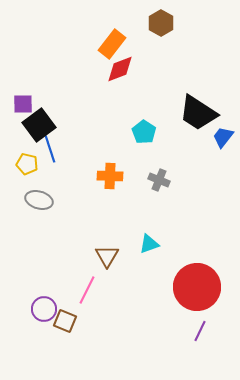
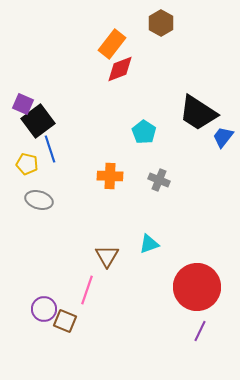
purple square: rotated 25 degrees clockwise
black square: moved 1 px left, 4 px up
pink line: rotated 8 degrees counterclockwise
